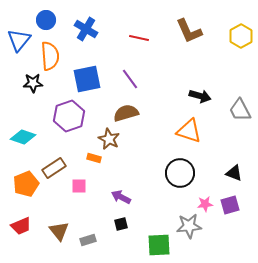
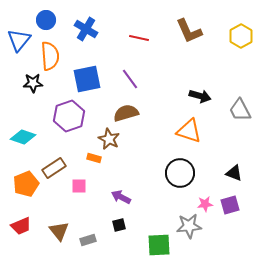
black square: moved 2 px left, 1 px down
